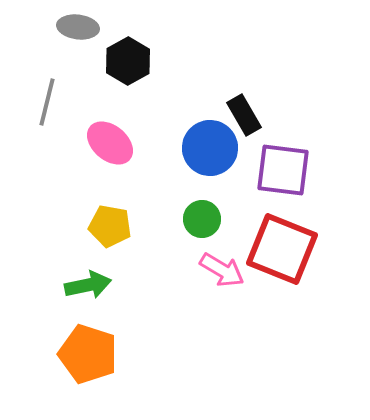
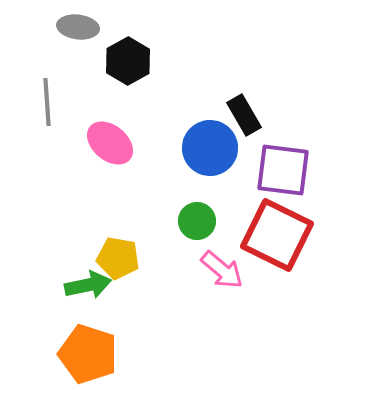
gray line: rotated 18 degrees counterclockwise
green circle: moved 5 px left, 2 px down
yellow pentagon: moved 8 px right, 32 px down
red square: moved 5 px left, 14 px up; rotated 4 degrees clockwise
pink arrow: rotated 9 degrees clockwise
